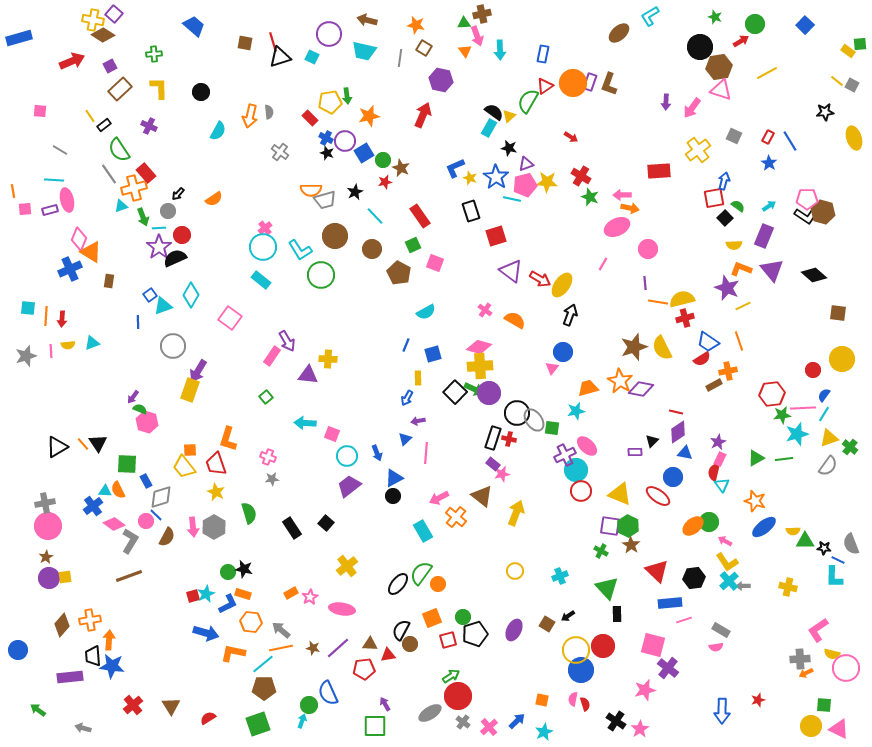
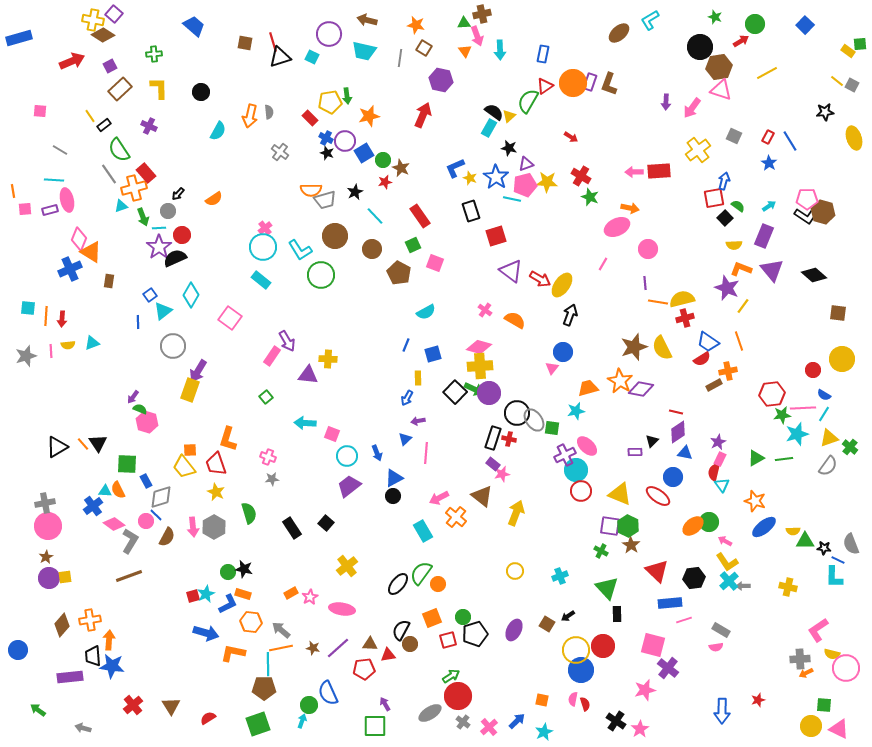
cyan L-shape at (650, 16): moved 4 px down
pink arrow at (622, 195): moved 12 px right, 23 px up
cyan triangle at (163, 306): moved 5 px down; rotated 18 degrees counterclockwise
yellow line at (743, 306): rotated 28 degrees counterclockwise
blue semicircle at (824, 395): rotated 96 degrees counterclockwise
cyan line at (263, 664): moved 5 px right; rotated 50 degrees counterclockwise
